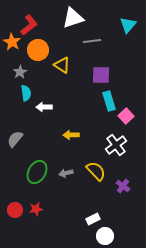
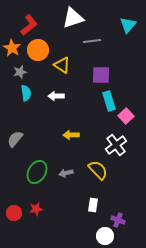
orange star: moved 6 px down
gray star: rotated 16 degrees clockwise
white arrow: moved 12 px right, 11 px up
yellow semicircle: moved 2 px right, 1 px up
purple cross: moved 5 px left, 34 px down; rotated 16 degrees counterclockwise
red circle: moved 1 px left, 3 px down
white rectangle: moved 14 px up; rotated 56 degrees counterclockwise
